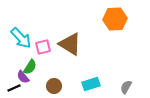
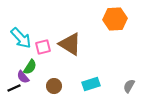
gray semicircle: moved 3 px right, 1 px up
